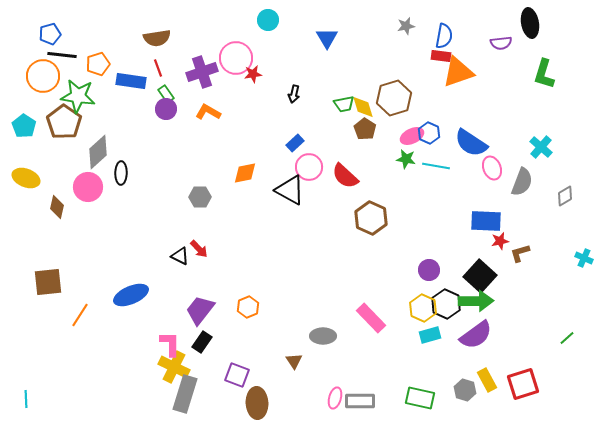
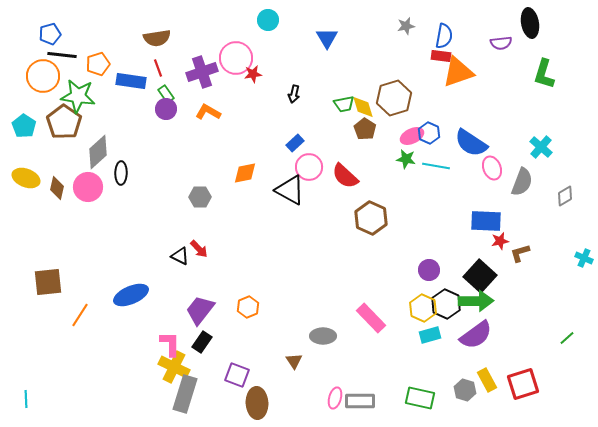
brown diamond at (57, 207): moved 19 px up
